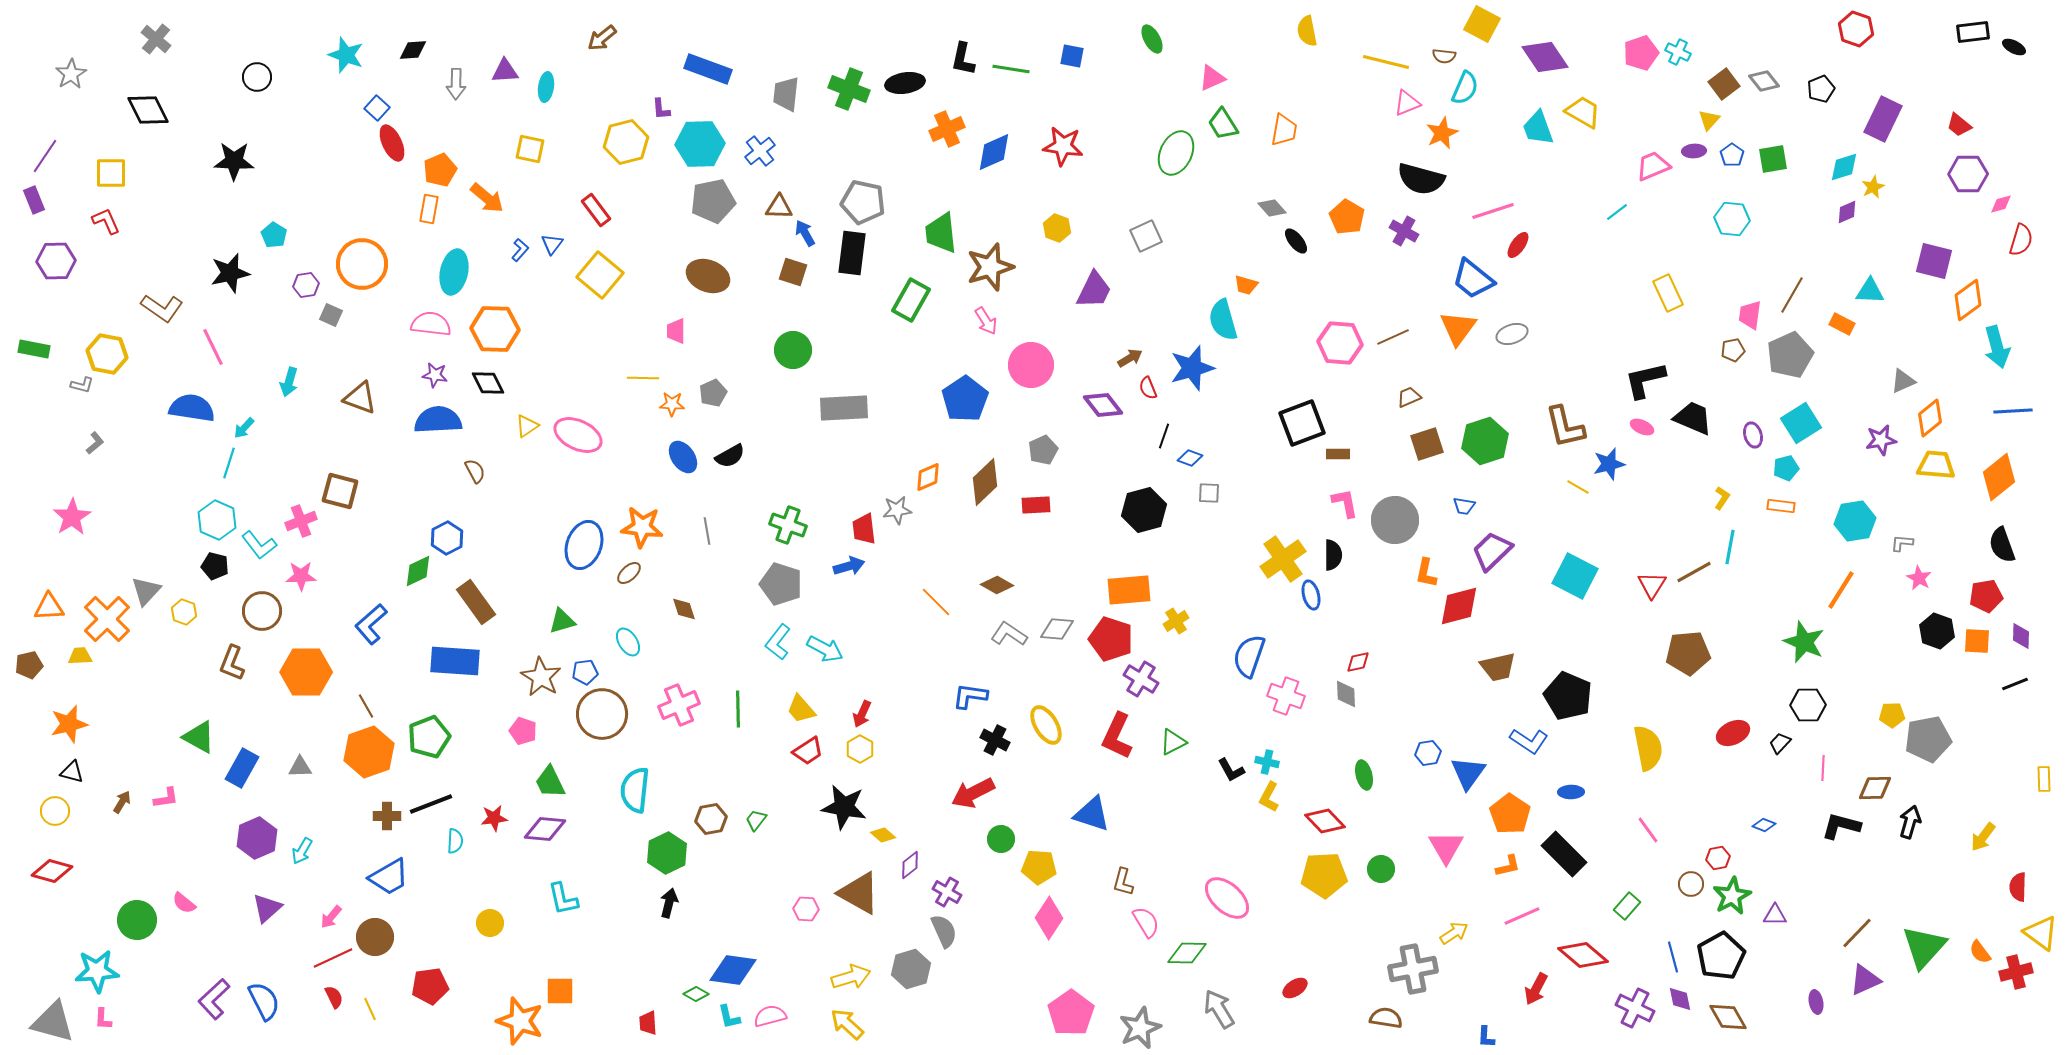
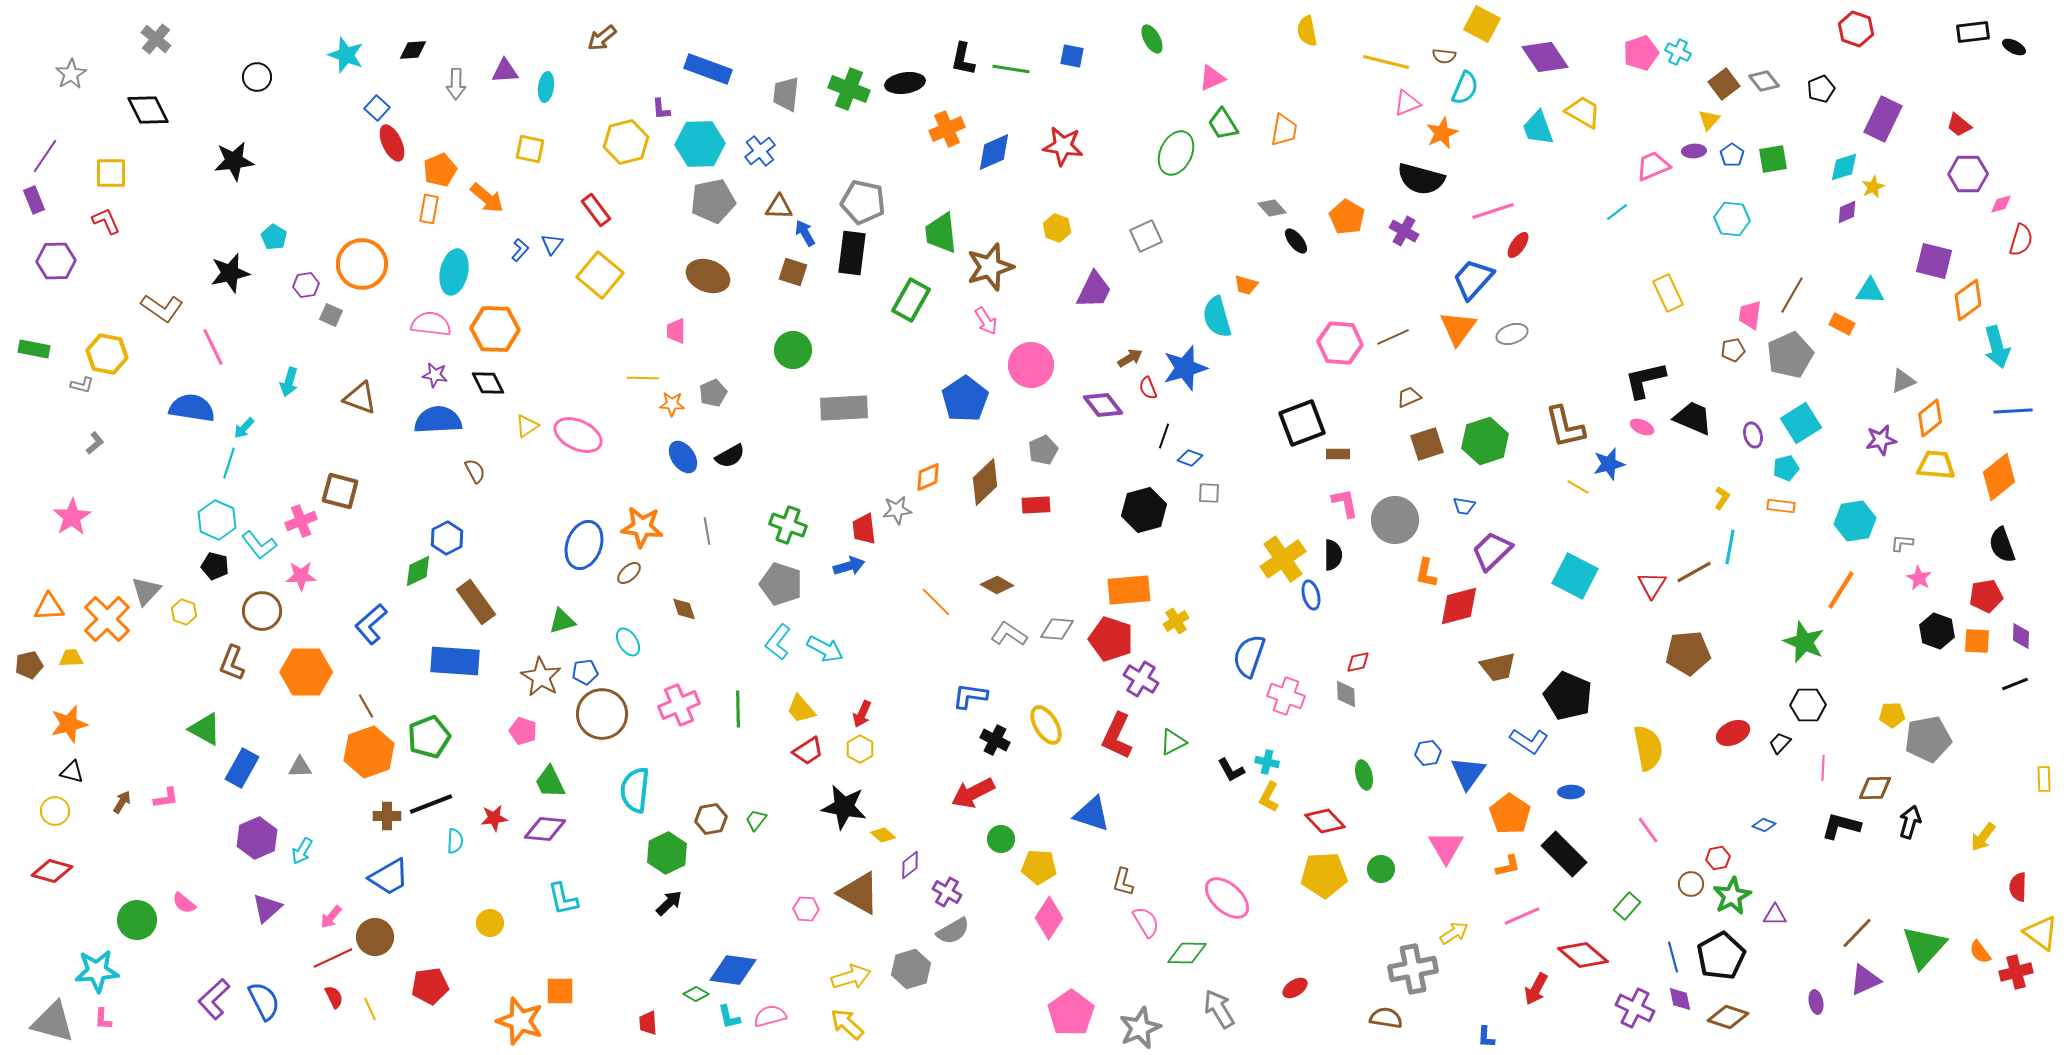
black star at (234, 161): rotated 9 degrees counterclockwise
cyan pentagon at (274, 235): moved 2 px down
blue trapezoid at (1473, 279): rotated 93 degrees clockwise
cyan semicircle at (1223, 320): moved 6 px left, 3 px up
blue star at (1192, 368): moved 7 px left
yellow trapezoid at (80, 656): moved 9 px left, 2 px down
green triangle at (199, 737): moved 6 px right, 8 px up
black arrow at (669, 903): rotated 32 degrees clockwise
gray semicircle at (944, 931): moved 9 px right; rotated 84 degrees clockwise
brown diamond at (1728, 1017): rotated 42 degrees counterclockwise
